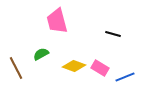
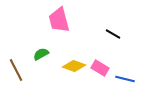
pink trapezoid: moved 2 px right, 1 px up
black line: rotated 14 degrees clockwise
brown line: moved 2 px down
blue line: moved 2 px down; rotated 36 degrees clockwise
